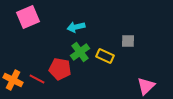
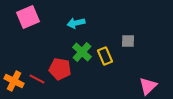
cyan arrow: moved 4 px up
green cross: moved 2 px right; rotated 12 degrees counterclockwise
yellow rectangle: rotated 42 degrees clockwise
orange cross: moved 1 px right, 1 px down
pink triangle: moved 2 px right
